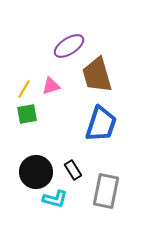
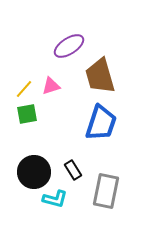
brown trapezoid: moved 3 px right, 1 px down
yellow line: rotated 12 degrees clockwise
blue trapezoid: moved 1 px up
black circle: moved 2 px left
